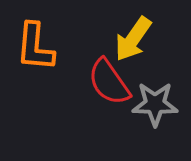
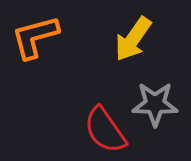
orange L-shape: moved 10 px up; rotated 70 degrees clockwise
red semicircle: moved 4 px left, 48 px down
